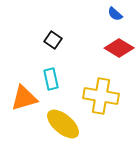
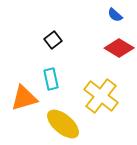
blue semicircle: moved 1 px down
black square: rotated 18 degrees clockwise
yellow cross: rotated 28 degrees clockwise
